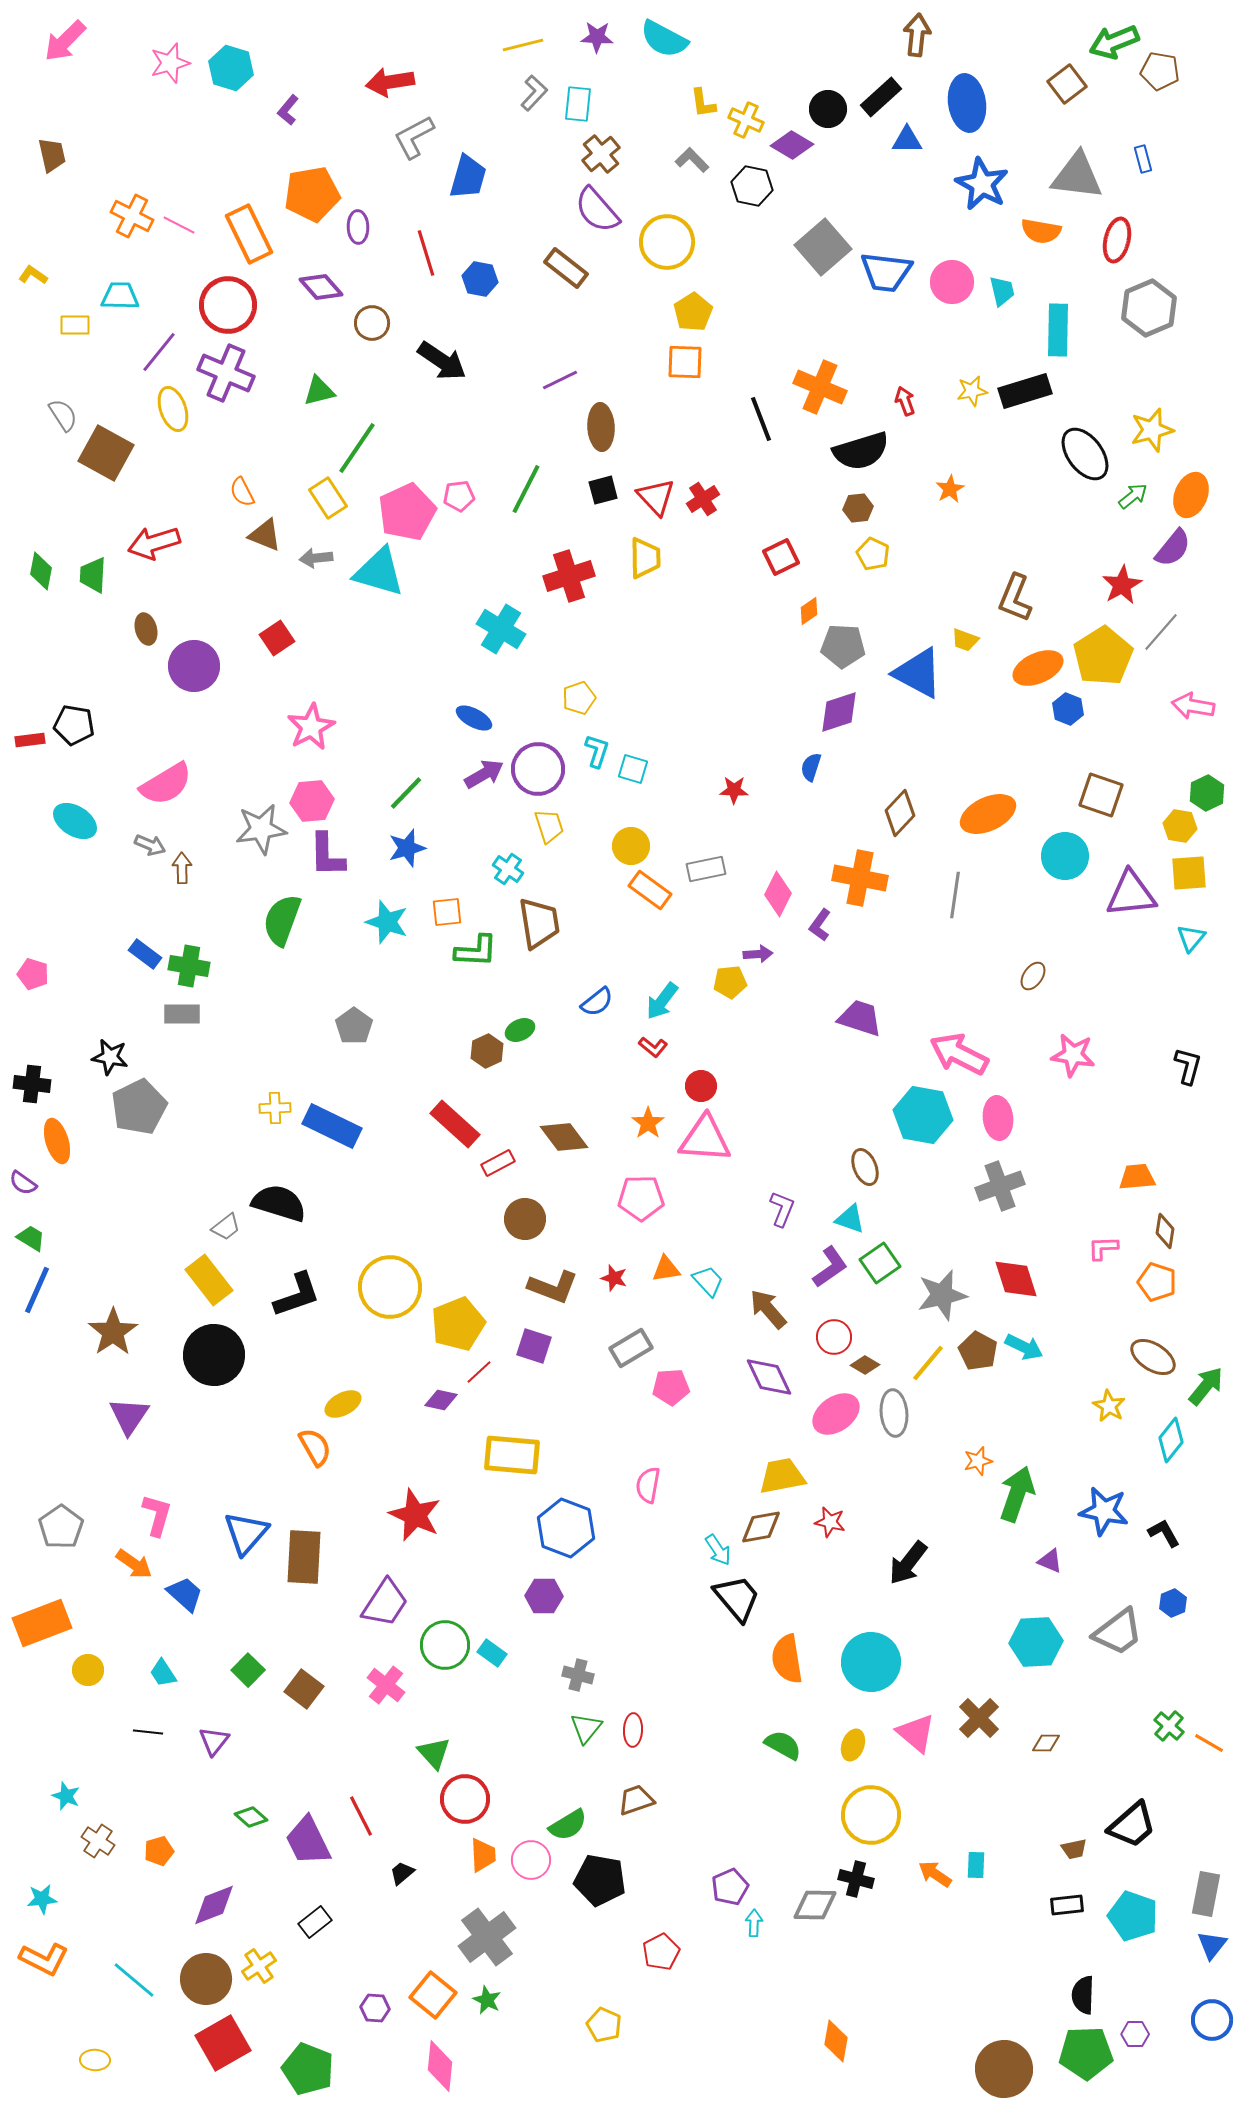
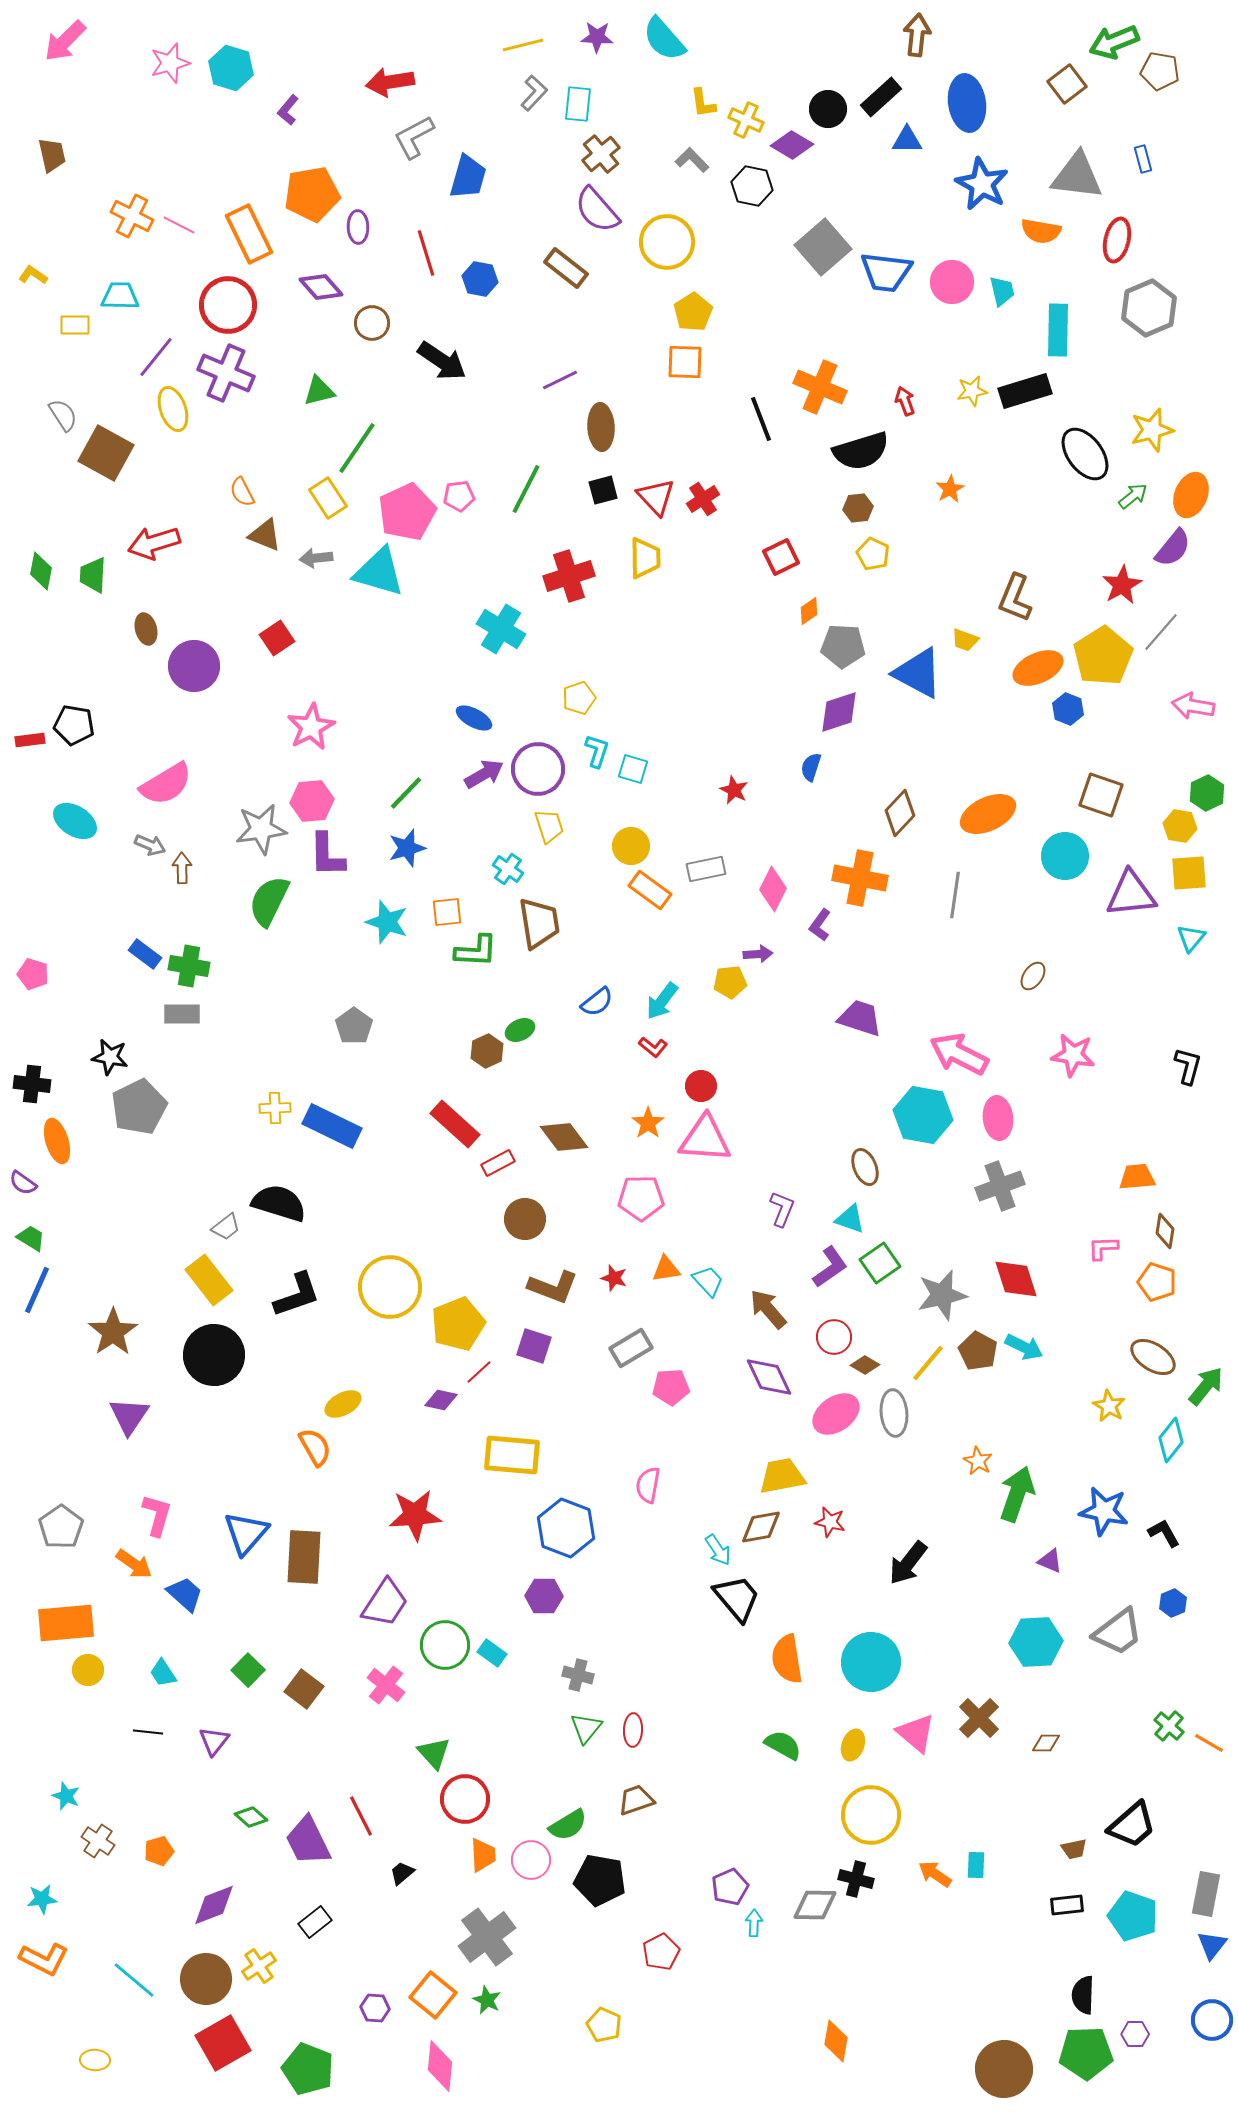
cyan semicircle at (664, 39): rotated 21 degrees clockwise
purple line at (159, 352): moved 3 px left, 5 px down
red star at (734, 790): rotated 24 degrees clockwise
pink diamond at (778, 894): moved 5 px left, 5 px up
green semicircle at (282, 920): moved 13 px left, 19 px up; rotated 6 degrees clockwise
orange star at (978, 1461): rotated 28 degrees counterclockwise
red star at (415, 1515): rotated 28 degrees counterclockwise
orange rectangle at (42, 1623): moved 24 px right; rotated 16 degrees clockwise
